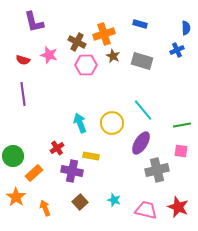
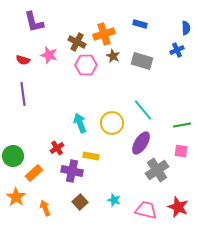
gray cross: rotated 20 degrees counterclockwise
